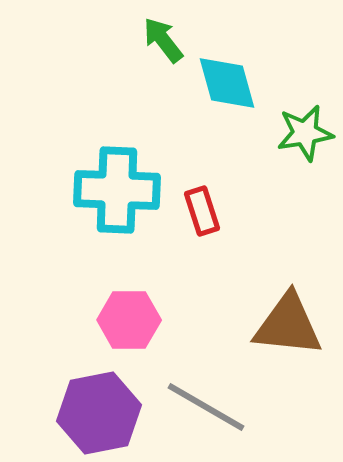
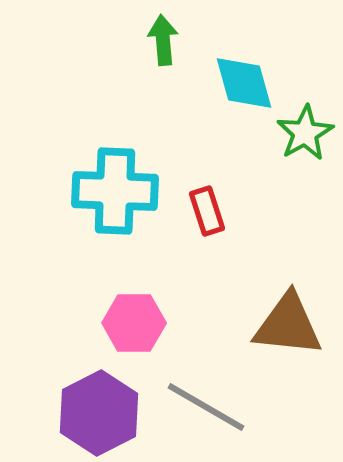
green arrow: rotated 33 degrees clockwise
cyan diamond: moved 17 px right
green star: rotated 20 degrees counterclockwise
cyan cross: moved 2 px left, 1 px down
red rectangle: moved 5 px right
pink hexagon: moved 5 px right, 3 px down
purple hexagon: rotated 16 degrees counterclockwise
